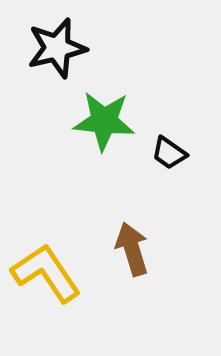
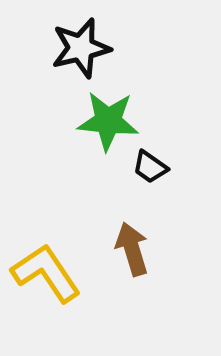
black star: moved 24 px right
green star: moved 4 px right
black trapezoid: moved 19 px left, 14 px down
